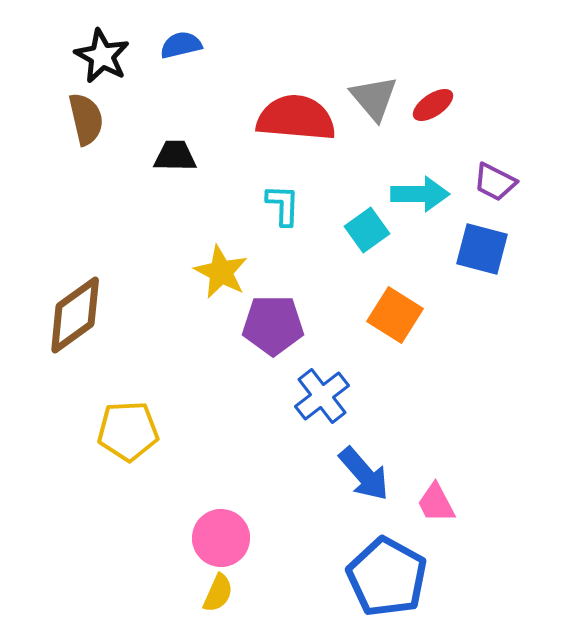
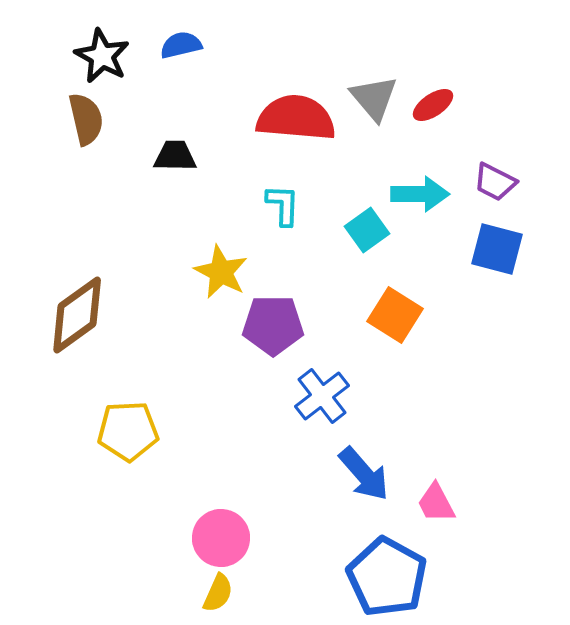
blue square: moved 15 px right
brown diamond: moved 2 px right
